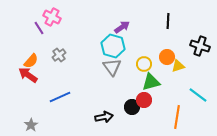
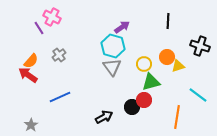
black arrow: rotated 18 degrees counterclockwise
